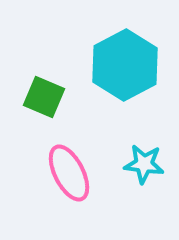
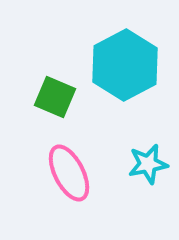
green square: moved 11 px right
cyan star: moved 4 px right; rotated 18 degrees counterclockwise
